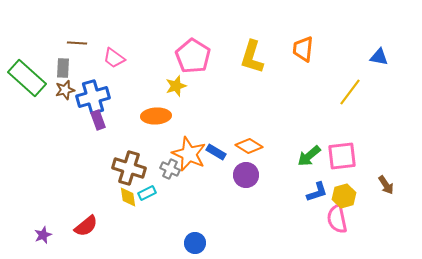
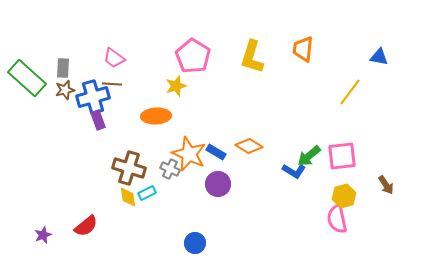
brown line: moved 35 px right, 41 px down
purple circle: moved 28 px left, 9 px down
blue L-shape: moved 23 px left, 21 px up; rotated 50 degrees clockwise
